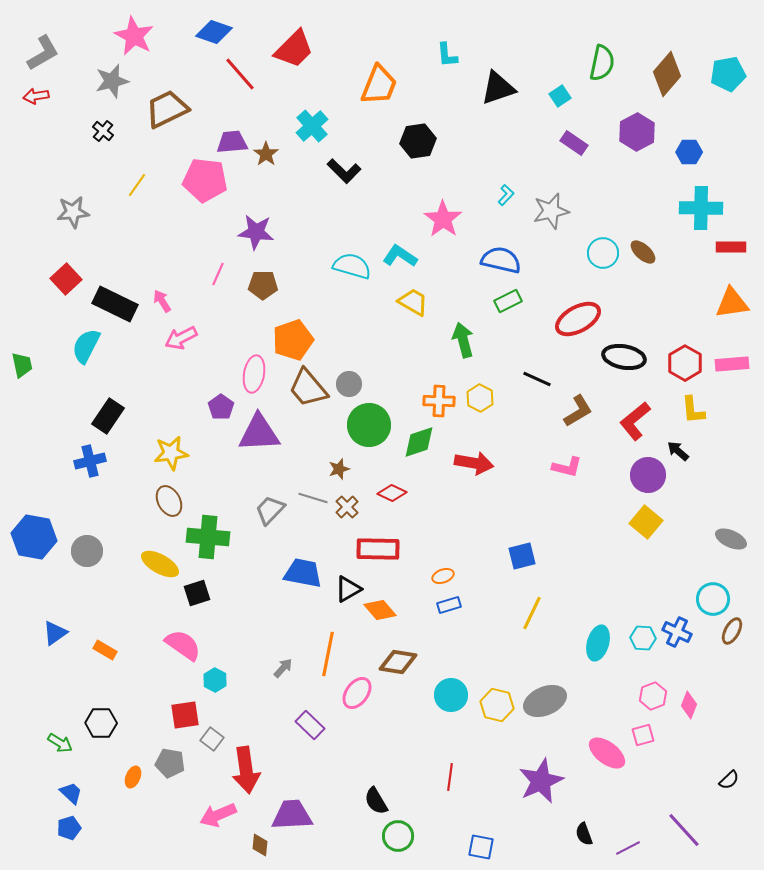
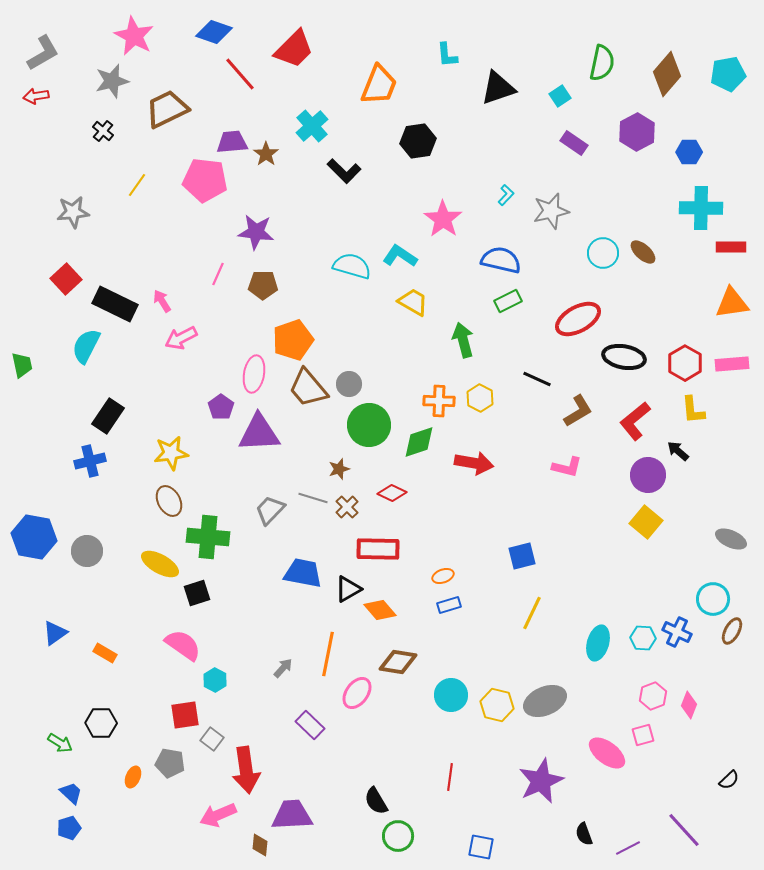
orange rectangle at (105, 650): moved 3 px down
